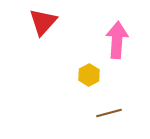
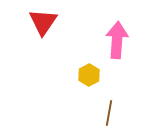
red triangle: rotated 8 degrees counterclockwise
brown line: rotated 65 degrees counterclockwise
